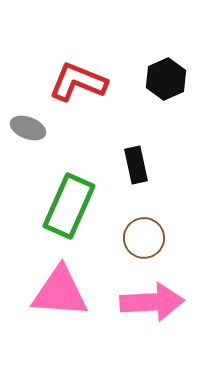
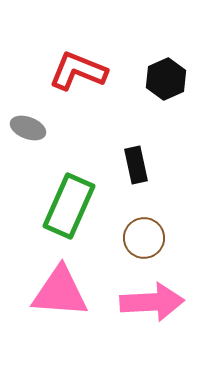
red L-shape: moved 11 px up
